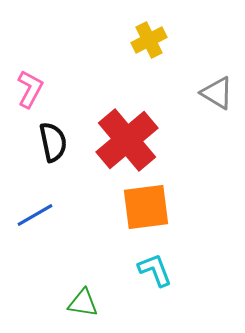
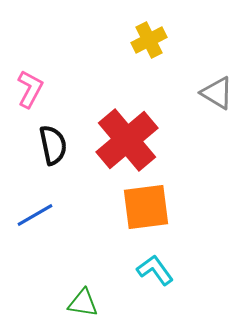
black semicircle: moved 3 px down
cyan L-shape: rotated 15 degrees counterclockwise
